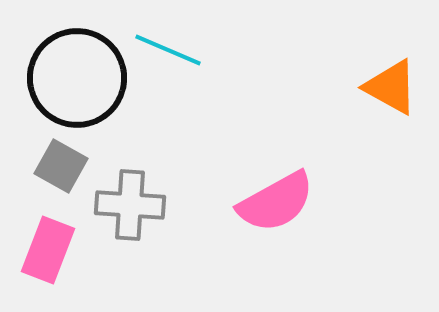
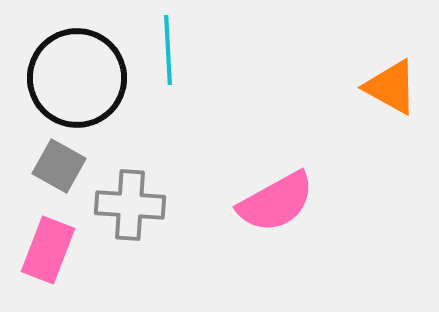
cyan line: rotated 64 degrees clockwise
gray square: moved 2 px left
